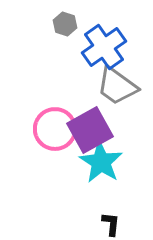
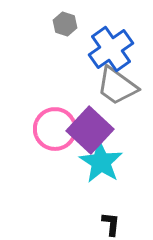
blue cross: moved 7 px right, 2 px down
purple square: rotated 18 degrees counterclockwise
